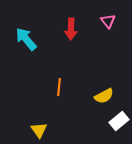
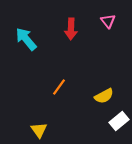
orange line: rotated 30 degrees clockwise
